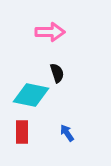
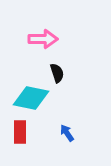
pink arrow: moved 7 px left, 7 px down
cyan diamond: moved 3 px down
red rectangle: moved 2 px left
